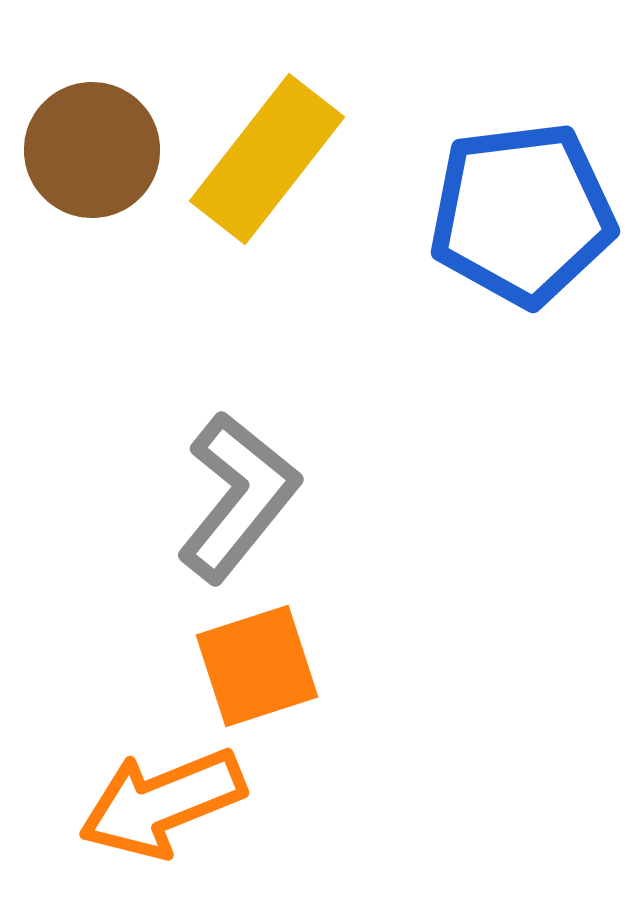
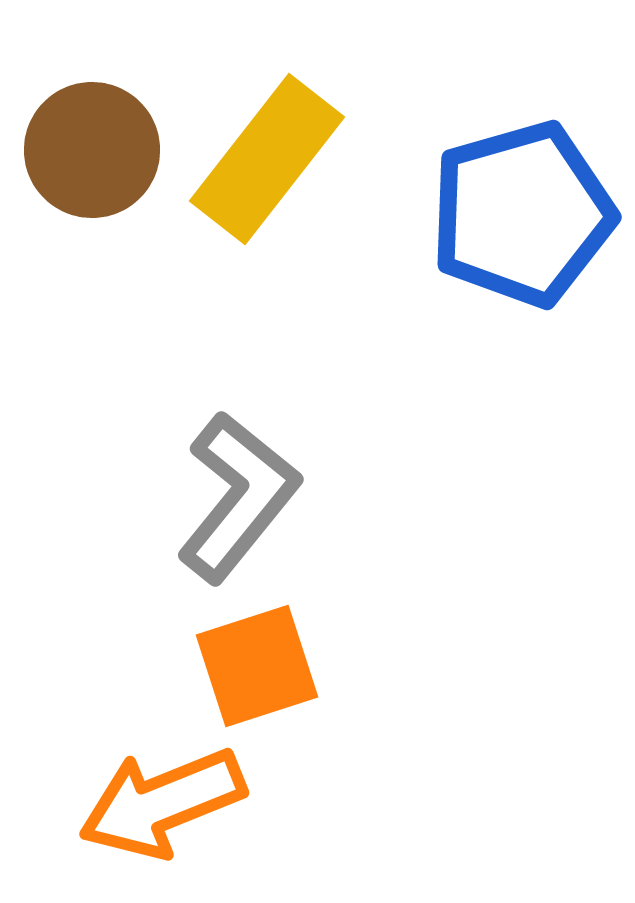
blue pentagon: rotated 9 degrees counterclockwise
